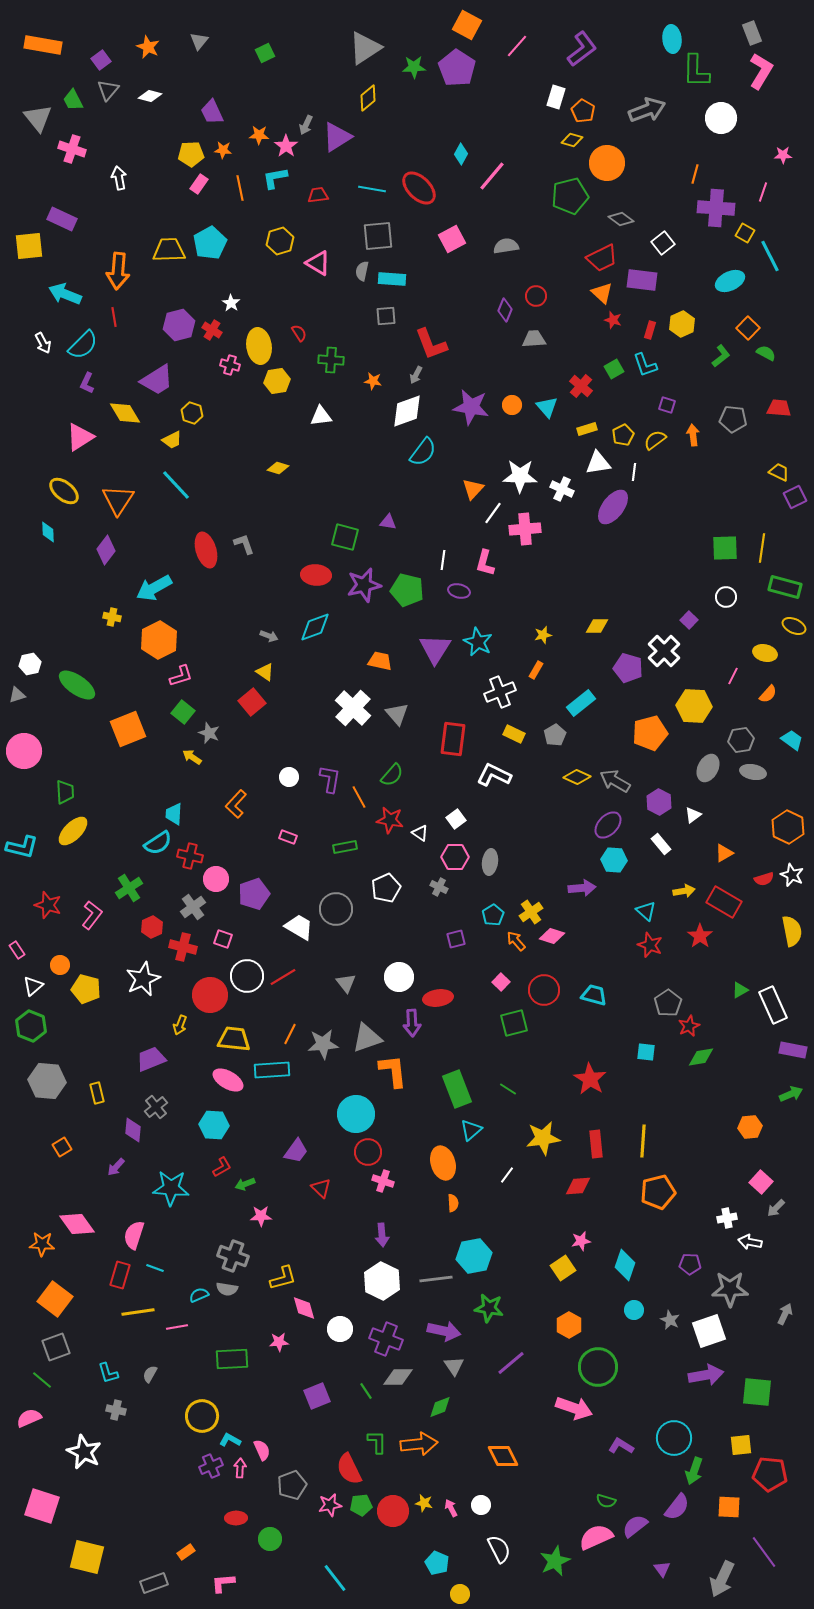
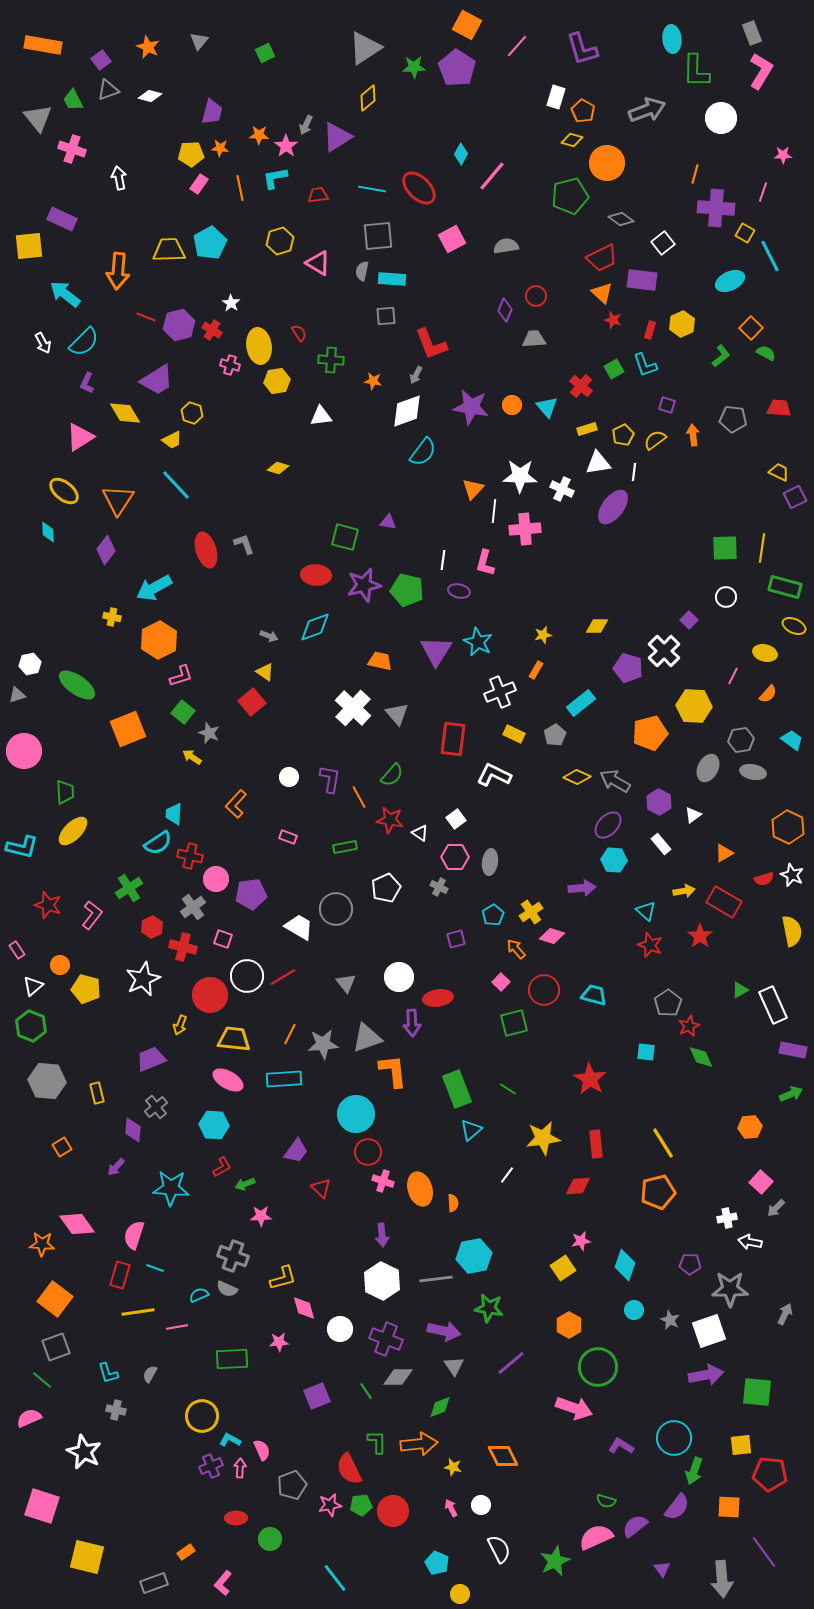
purple L-shape at (582, 49): rotated 111 degrees clockwise
gray triangle at (108, 90): rotated 30 degrees clockwise
purple trapezoid at (212, 112): rotated 140 degrees counterclockwise
orange star at (223, 150): moved 3 px left, 2 px up
cyan arrow at (65, 294): rotated 16 degrees clockwise
red line at (114, 317): moved 32 px right; rotated 60 degrees counterclockwise
orange square at (748, 328): moved 3 px right
cyan semicircle at (83, 345): moved 1 px right, 3 px up
white line at (493, 513): moved 1 px right, 2 px up; rotated 30 degrees counterclockwise
purple triangle at (435, 649): moved 1 px right, 2 px down
purple pentagon at (254, 894): moved 3 px left; rotated 12 degrees clockwise
orange arrow at (516, 941): moved 8 px down
green diamond at (701, 1057): rotated 76 degrees clockwise
cyan rectangle at (272, 1070): moved 12 px right, 9 px down
yellow line at (643, 1141): moved 20 px right, 2 px down; rotated 36 degrees counterclockwise
orange ellipse at (443, 1163): moved 23 px left, 26 px down
gray semicircle at (227, 1289): rotated 15 degrees clockwise
yellow star at (424, 1503): moved 29 px right, 36 px up
gray arrow at (722, 1579): rotated 30 degrees counterclockwise
pink L-shape at (223, 1583): rotated 45 degrees counterclockwise
